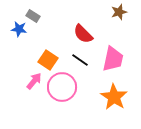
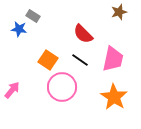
pink arrow: moved 22 px left, 9 px down
